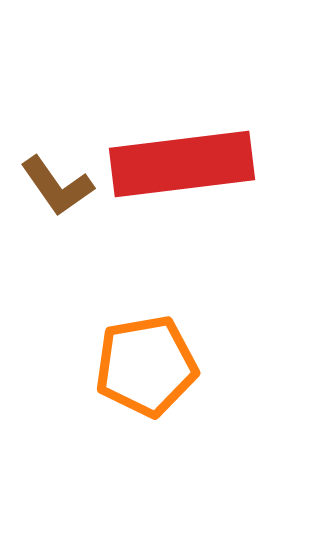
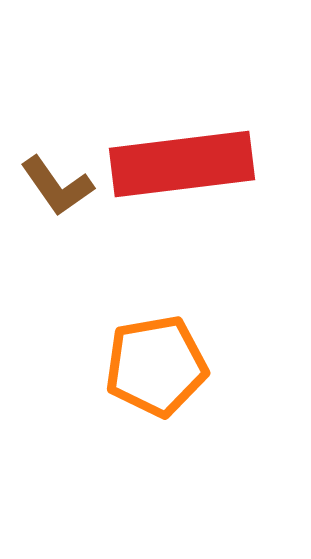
orange pentagon: moved 10 px right
